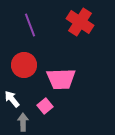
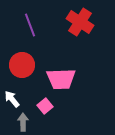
red circle: moved 2 px left
